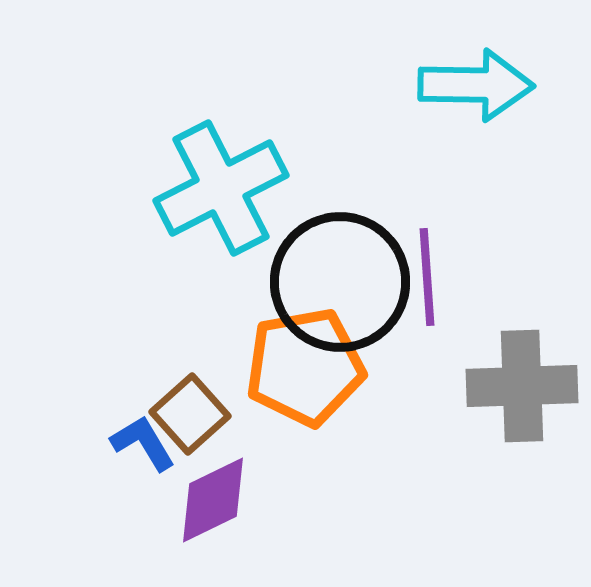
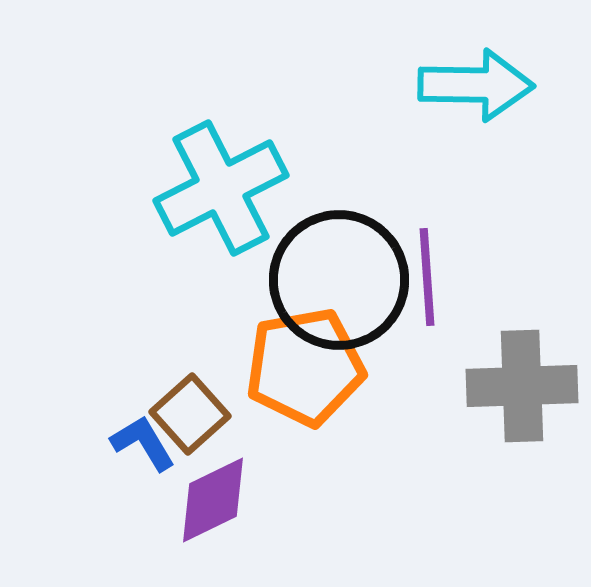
black circle: moved 1 px left, 2 px up
